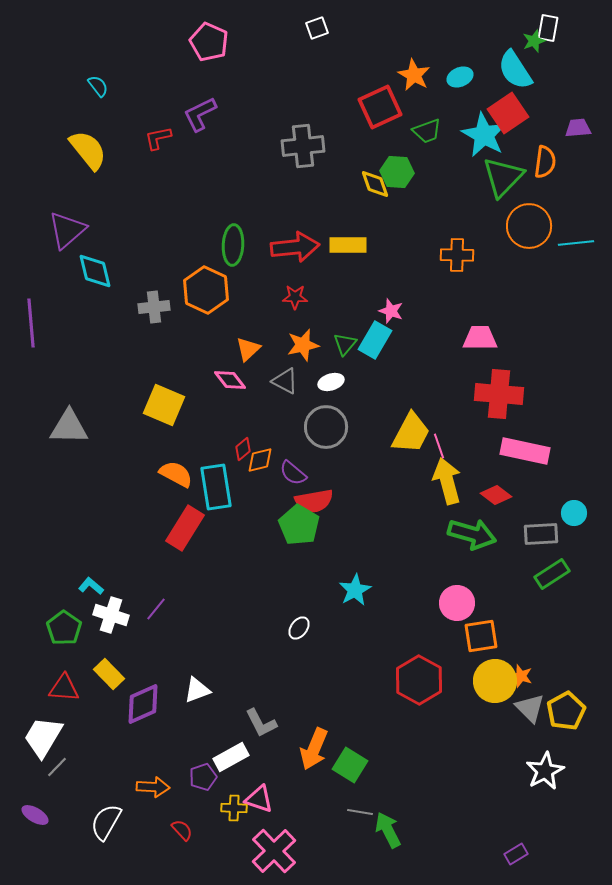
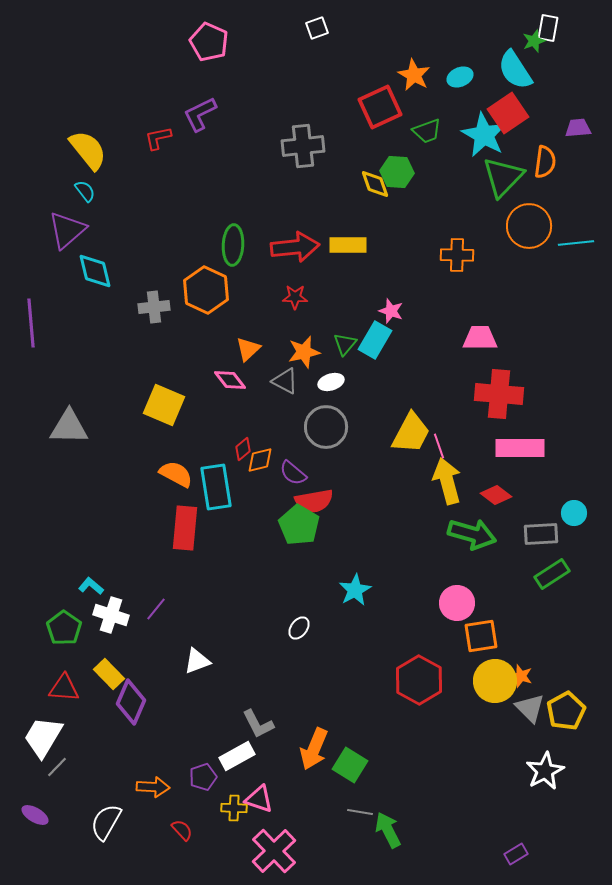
cyan semicircle at (98, 86): moved 13 px left, 105 px down
orange star at (303, 345): moved 1 px right, 7 px down
pink rectangle at (525, 451): moved 5 px left, 3 px up; rotated 12 degrees counterclockwise
red rectangle at (185, 528): rotated 27 degrees counterclockwise
white triangle at (197, 690): moved 29 px up
purple diamond at (143, 704): moved 12 px left, 2 px up; rotated 42 degrees counterclockwise
gray L-shape at (261, 723): moved 3 px left, 1 px down
white rectangle at (231, 757): moved 6 px right, 1 px up
